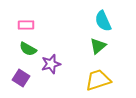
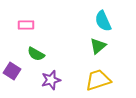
green semicircle: moved 8 px right, 5 px down
purple star: moved 16 px down
purple square: moved 9 px left, 7 px up
